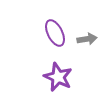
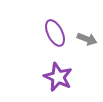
gray arrow: rotated 30 degrees clockwise
